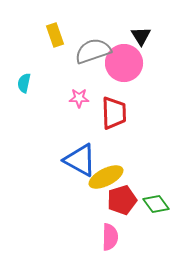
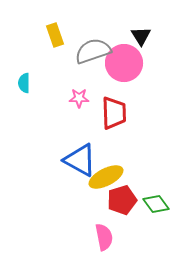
cyan semicircle: rotated 12 degrees counterclockwise
pink semicircle: moved 6 px left; rotated 12 degrees counterclockwise
